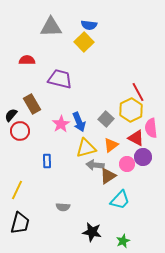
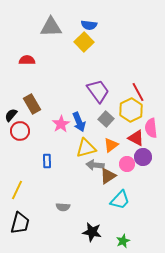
purple trapezoid: moved 38 px right, 12 px down; rotated 40 degrees clockwise
